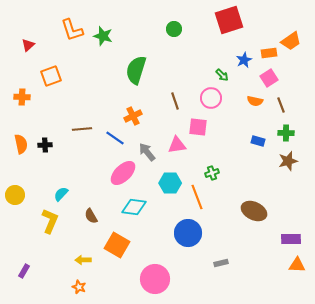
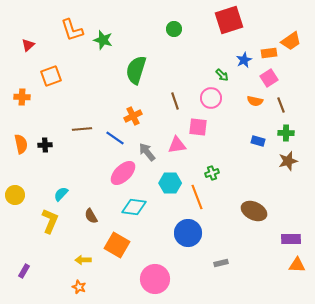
green star at (103, 36): moved 4 px down
